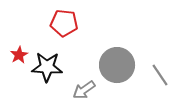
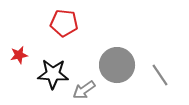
red star: rotated 18 degrees clockwise
black star: moved 6 px right, 7 px down
